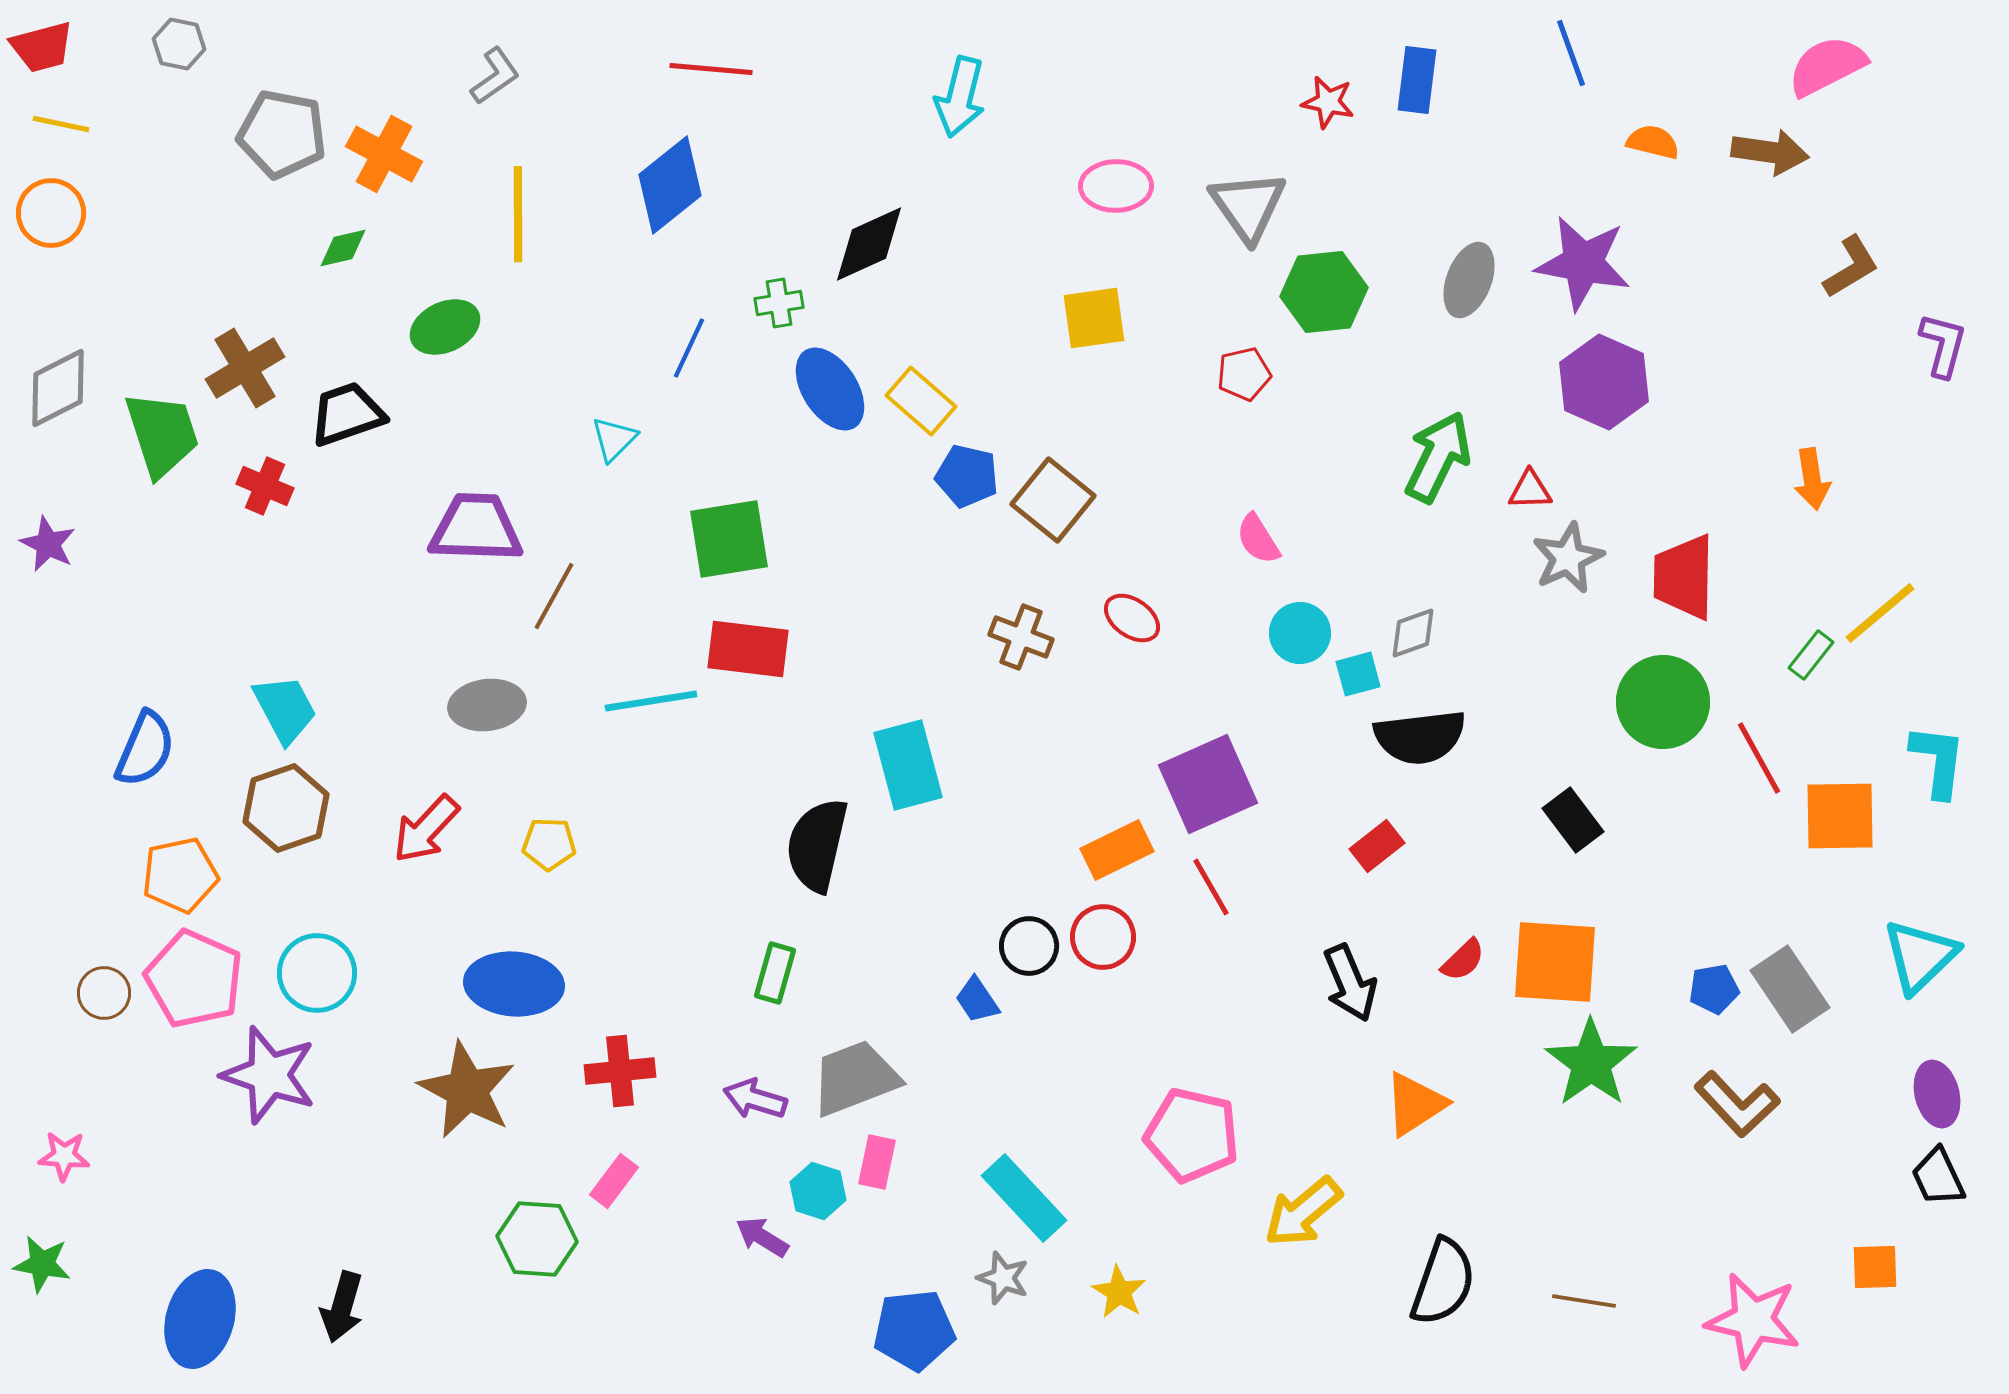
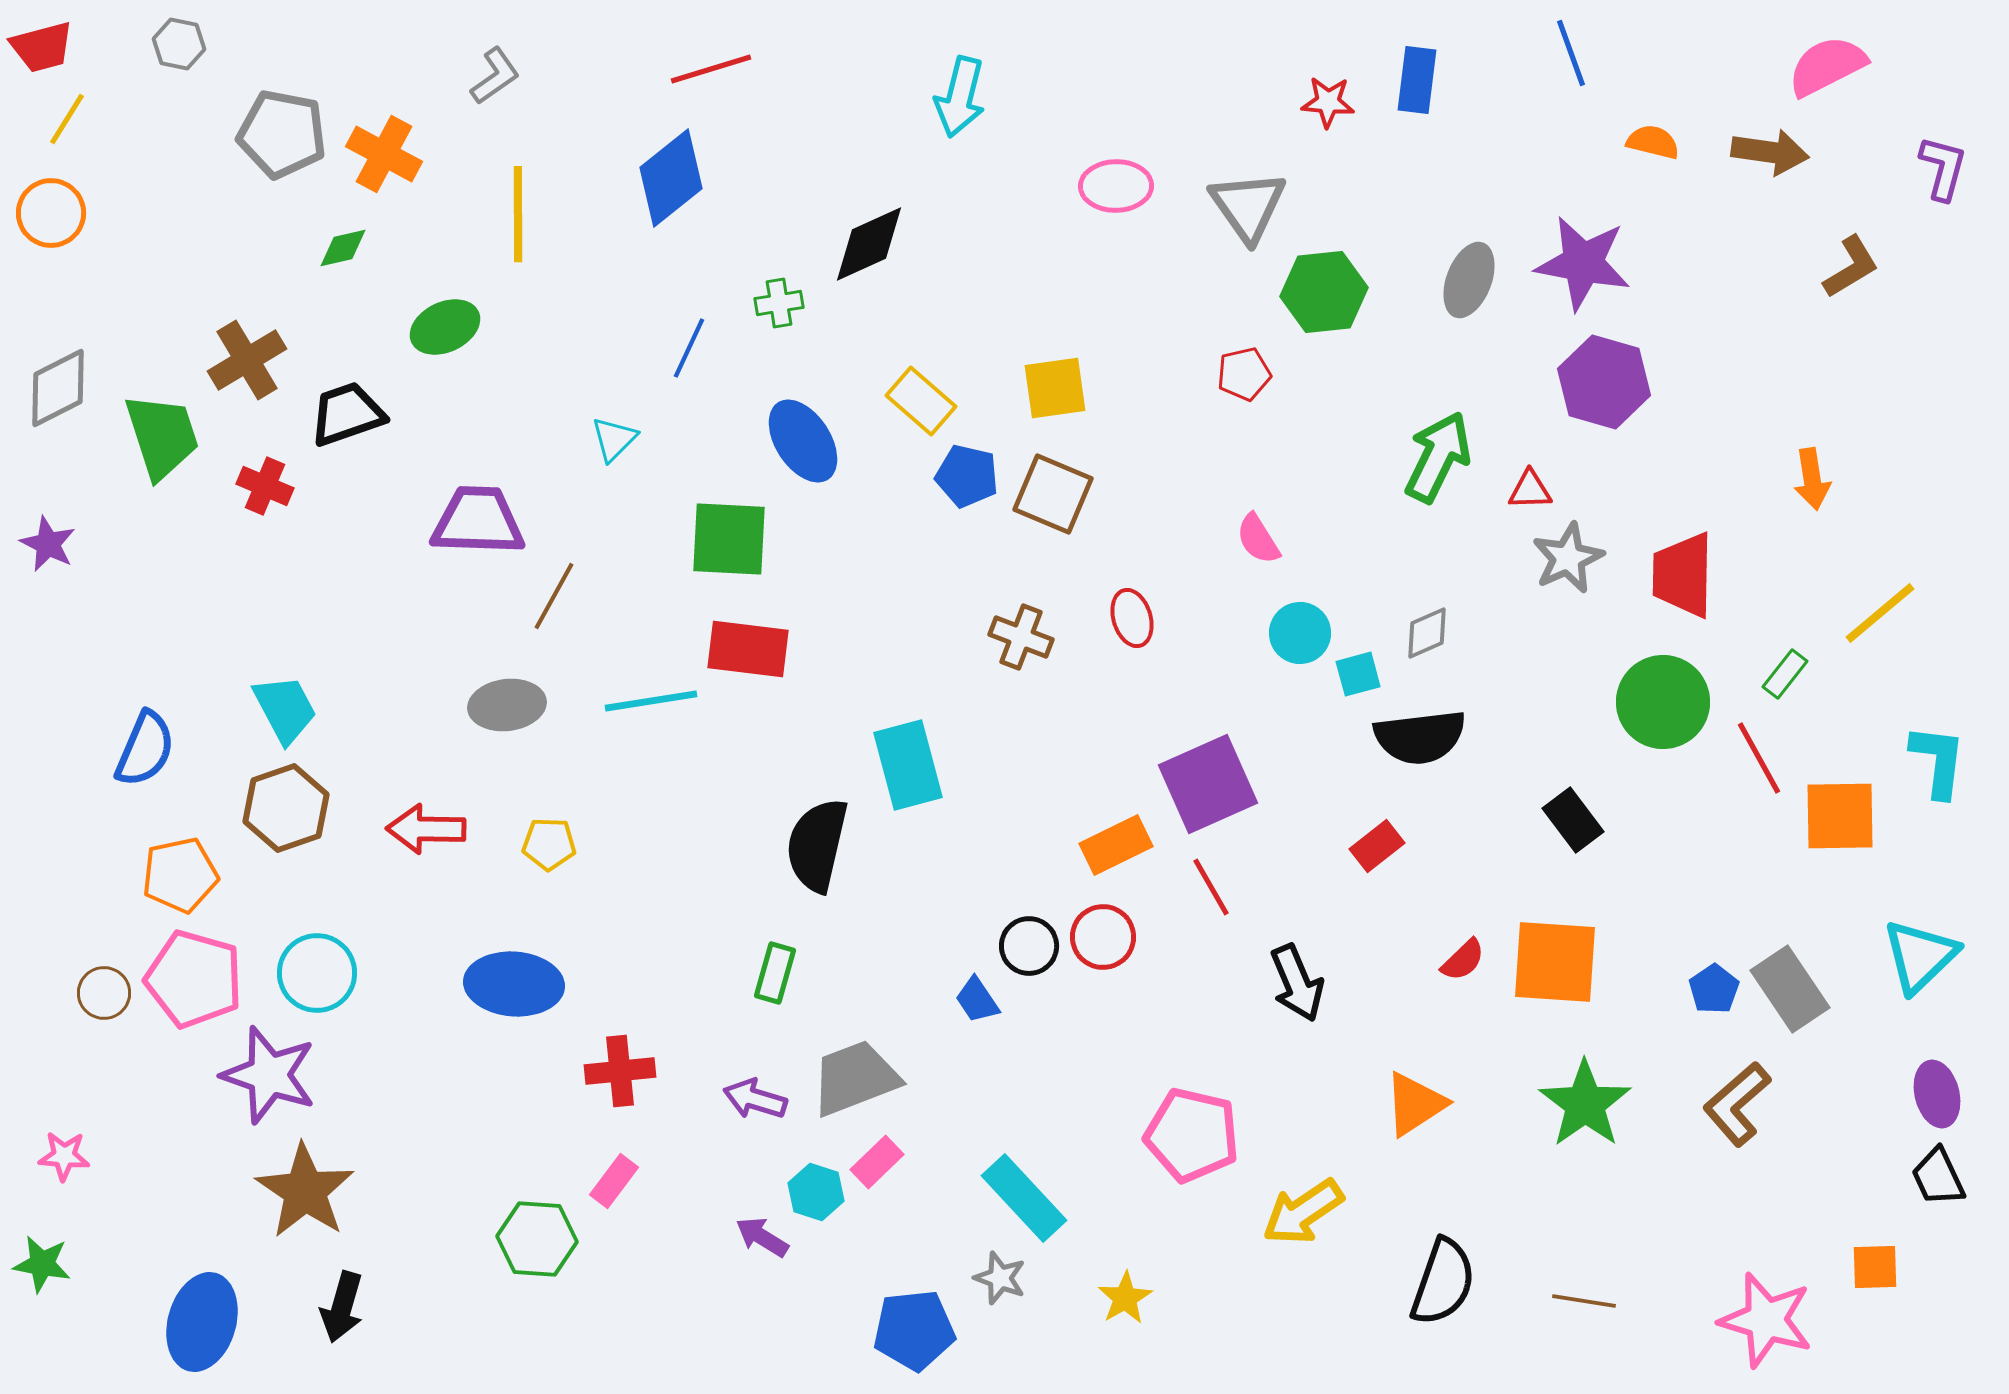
red line at (711, 69): rotated 22 degrees counterclockwise
red star at (1328, 102): rotated 8 degrees counterclockwise
yellow line at (61, 124): moved 6 px right, 5 px up; rotated 70 degrees counterclockwise
blue diamond at (670, 185): moved 1 px right, 7 px up
yellow square at (1094, 318): moved 39 px left, 70 px down
purple L-shape at (1943, 345): moved 177 px up
brown cross at (245, 368): moved 2 px right, 8 px up
purple hexagon at (1604, 382): rotated 8 degrees counterclockwise
blue ellipse at (830, 389): moved 27 px left, 52 px down
green trapezoid at (162, 434): moved 2 px down
brown square at (1053, 500): moved 6 px up; rotated 16 degrees counterclockwise
purple trapezoid at (476, 528): moved 2 px right, 7 px up
green square at (729, 539): rotated 12 degrees clockwise
red trapezoid at (1684, 577): moved 1 px left, 2 px up
red ellipse at (1132, 618): rotated 38 degrees clockwise
gray diamond at (1413, 633): moved 14 px right; rotated 4 degrees counterclockwise
green rectangle at (1811, 655): moved 26 px left, 19 px down
gray ellipse at (487, 705): moved 20 px right
red arrow at (426, 829): rotated 48 degrees clockwise
orange rectangle at (1117, 850): moved 1 px left, 5 px up
pink pentagon at (194, 979): rotated 8 degrees counterclockwise
black arrow at (1350, 983): moved 53 px left
blue pentagon at (1714, 989): rotated 24 degrees counterclockwise
green star at (1591, 1063): moved 6 px left, 41 px down
brown star at (467, 1090): moved 162 px left, 101 px down; rotated 6 degrees clockwise
brown L-shape at (1737, 1104): rotated 92 degrees clockwise
pink rectangle at (877, 1162): rotated 34 degrees clockwise
cyan hexagon at (818, 1191): moved 2 px left, 1 px down
yellow arrow at (1303, 1212): rotated 6 degrees clockwise
gray star at (1003, 1278): moved 3 px left
yellow star at (1119, 1292): moved 6 px right, 6 px down; rotated 10 degrees clockwise
blue ellipse at (200, 1319): moved 2 px right, 3 px down
pink star at (1753, 1320): moved 13 px right; rotated 4 degrees clockwise
